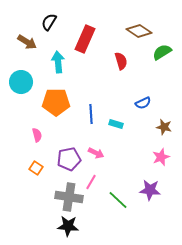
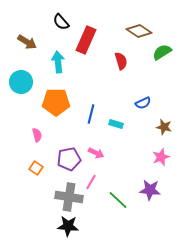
black semicircle: moved 12 px right; rotated 72 degrees counterclockwise
red rectangle: moved 1 px right, 1 px down
blue line: rotated 18 degrees clockwise
